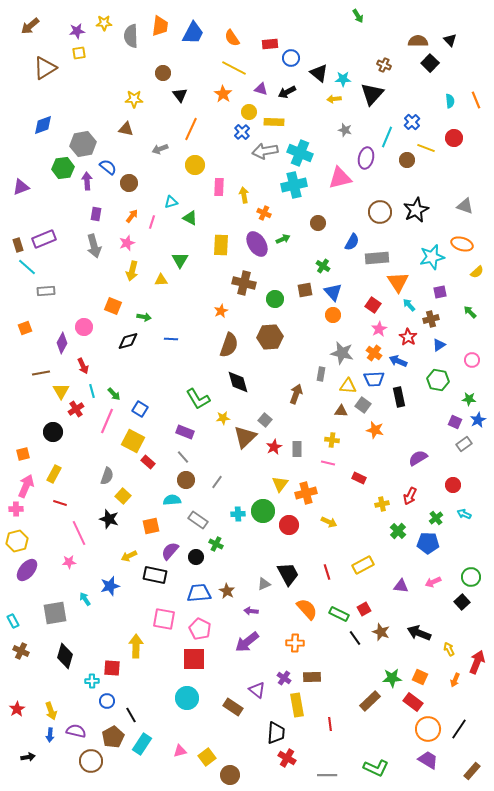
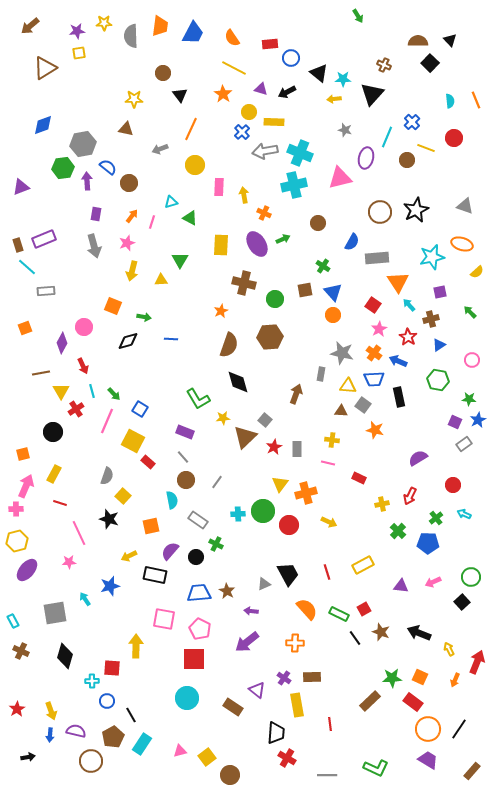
cyan semicircle at (172, 500): rotated 84 degrees clockwise
